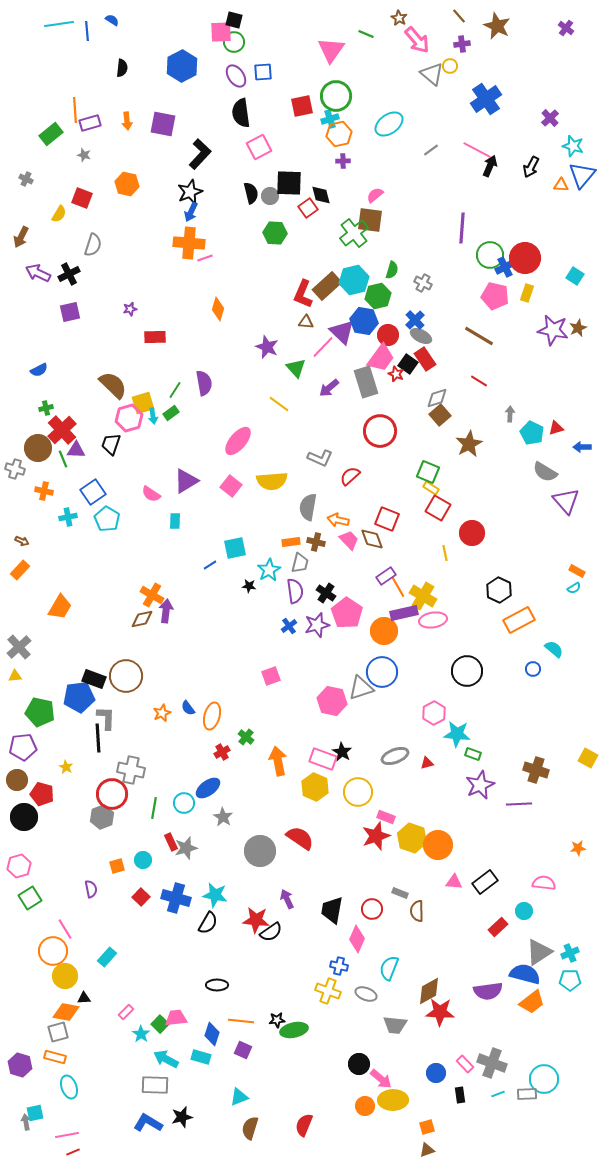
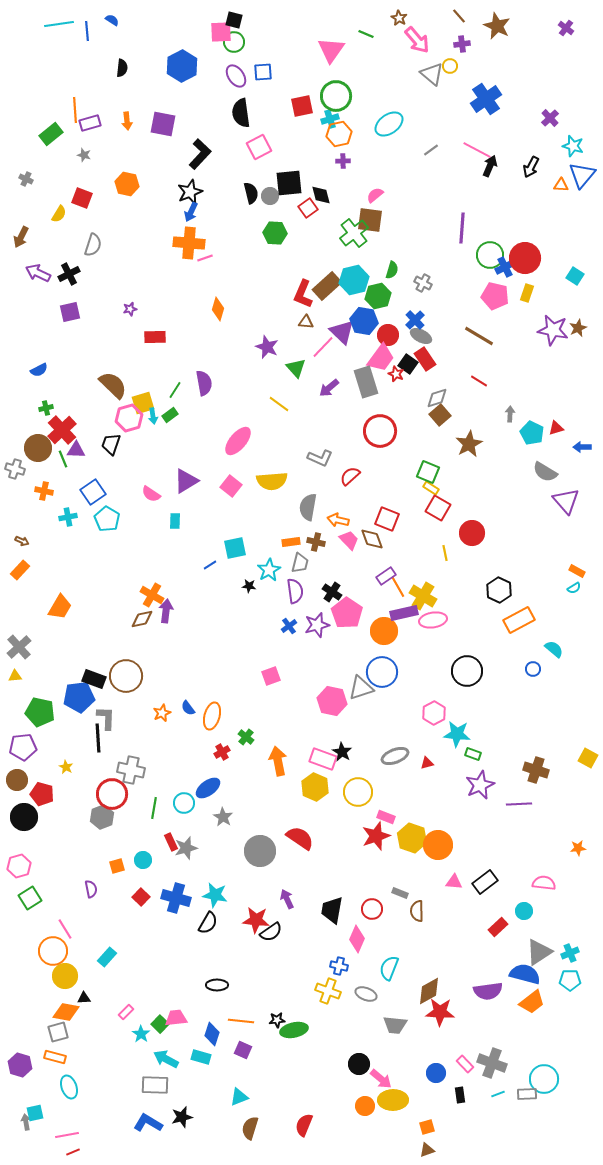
black square at (289, 183): rotated 8 degrees counterclockwise
green rectangle at (171, 413): moved 1 px left, 2 px down
black cross at (326, 593): moved 6 px right, 1 px up
